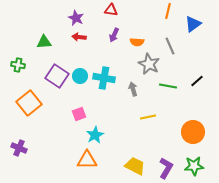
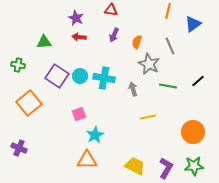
orange semicircle: rotated 104 degrees clockwise
black line: moved 1 px right
